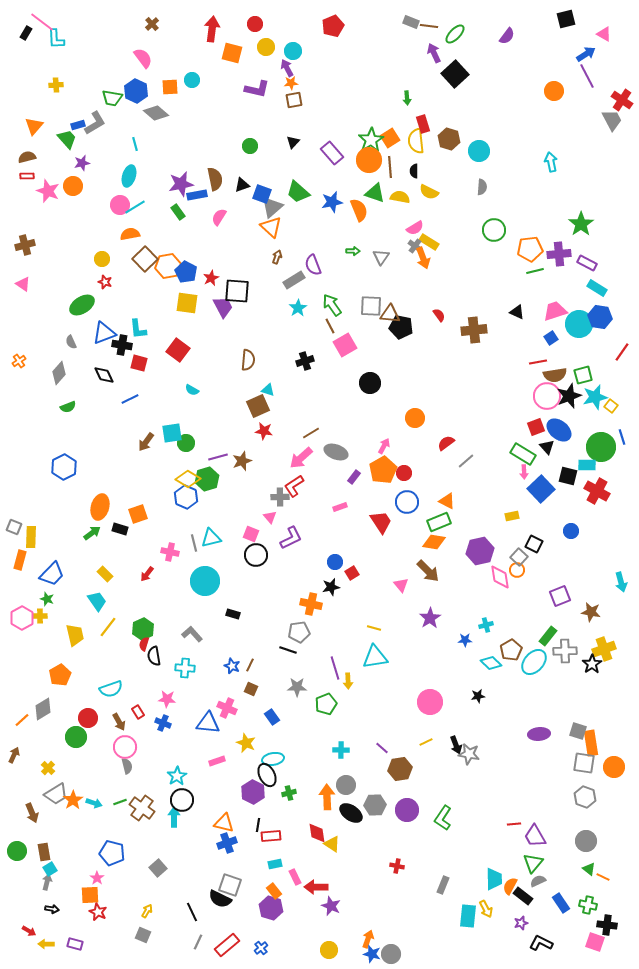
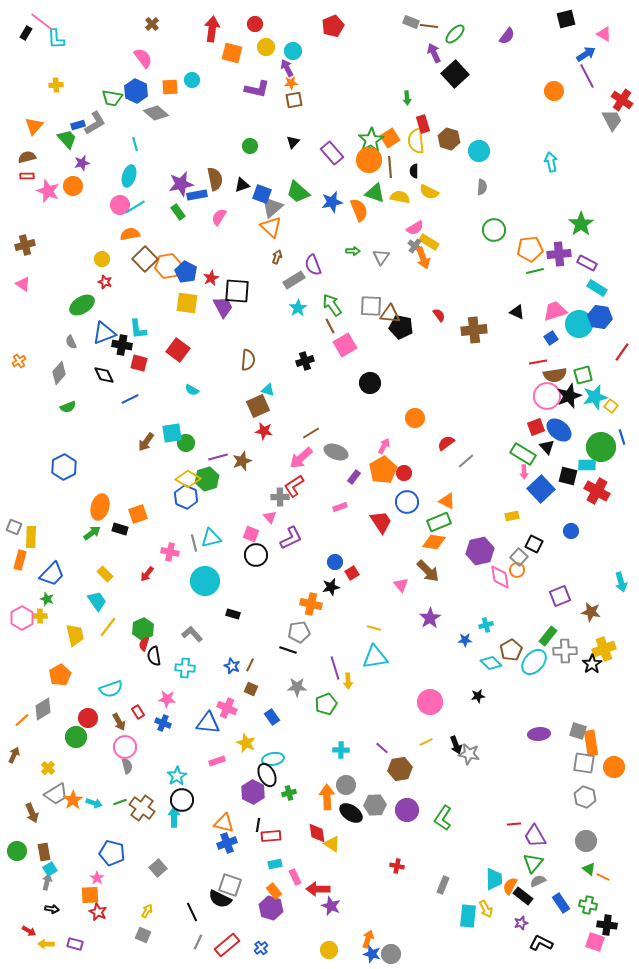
red arrow at (316, 887): moved 2 px right, 2 px down
